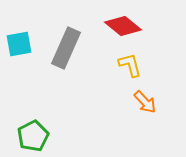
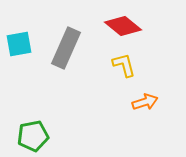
yellow L-shape: moved 6 px left
orange arrow: rotated 65 degrees counterclockwise
green pentagon: rotated 16 degrees clockwise
